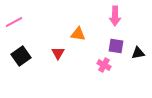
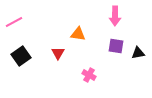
pink cross: moved 15 px left, 10 px down
